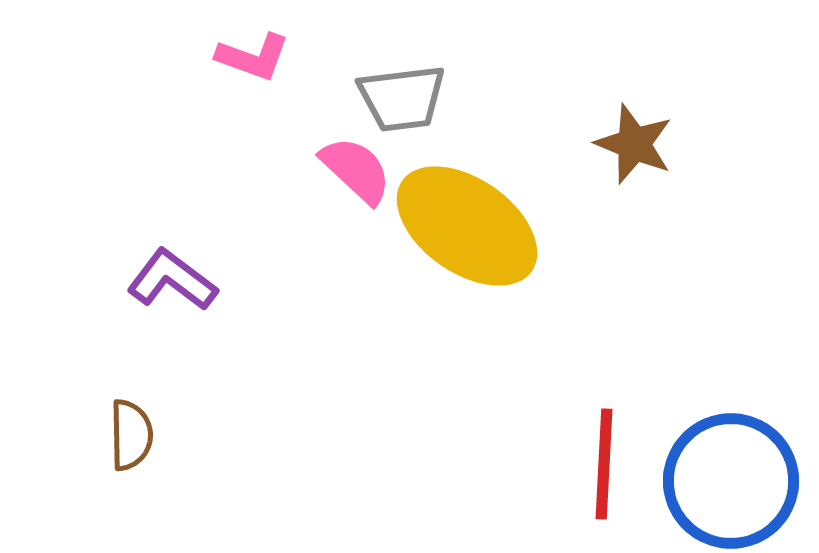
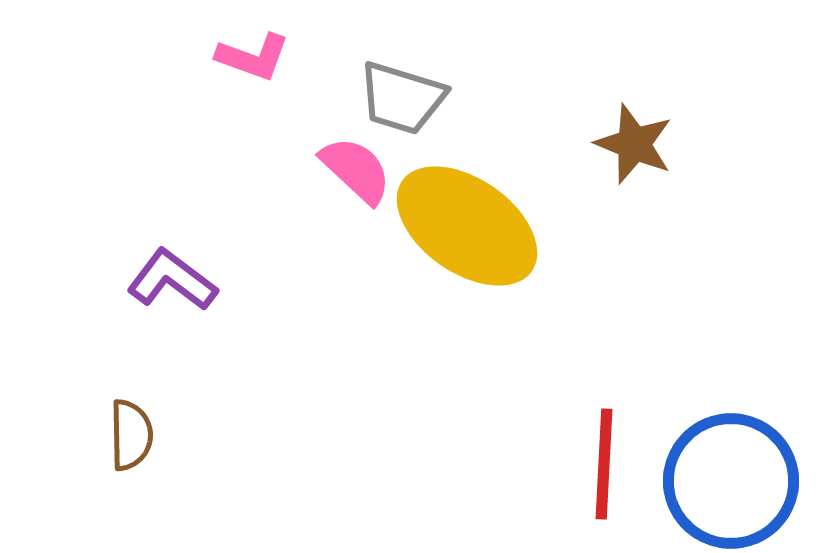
gray trapezoid: rotated 24 degrees clockwise
